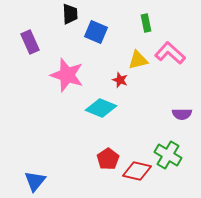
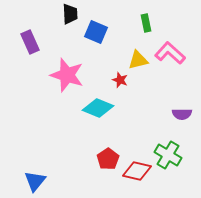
cyan diamond: moved 3 px left
